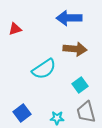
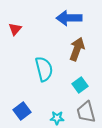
red triangle: rotated 32 degrees counterclockwise
brown arrow: moved 2 px right; rotated 75 degrees counterclockwise
cyan semicircle: rotated 70 degrees counterclockwise
blue square: moved 2 px up
